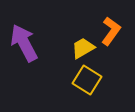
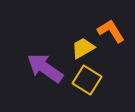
orange L-shape: rotated 68 degrees counterclockwise
purple arrow: moved 21 px right, 25 px down; rotated 27 degrees counterclockwise
